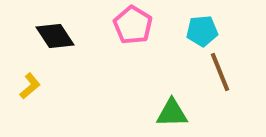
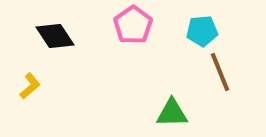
pink pentagon: rotated 6 degrees clockwise
